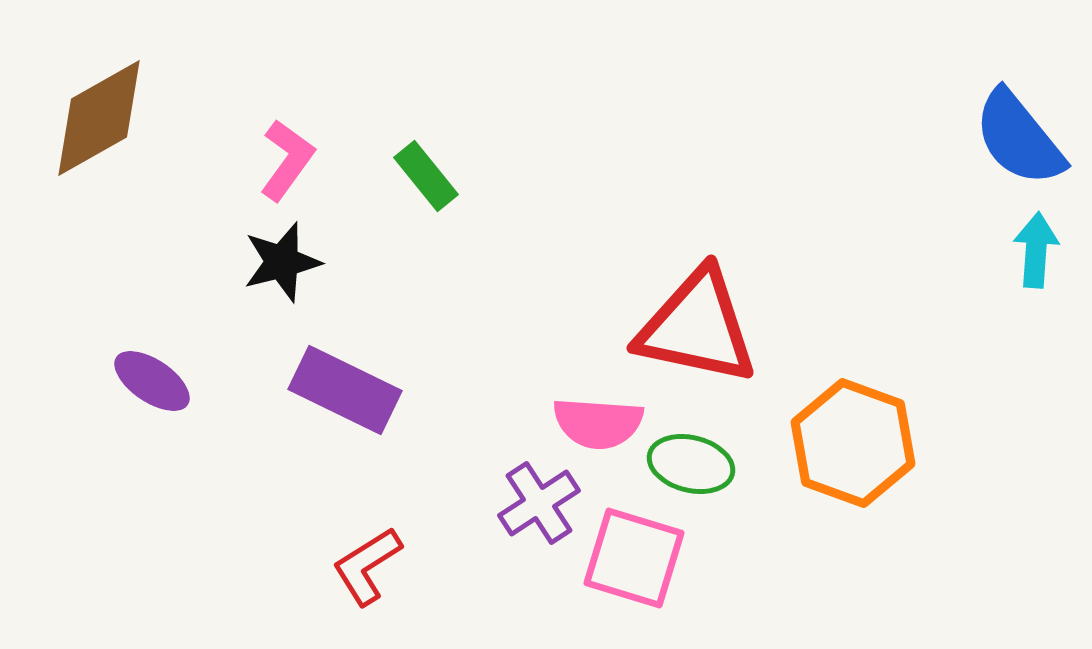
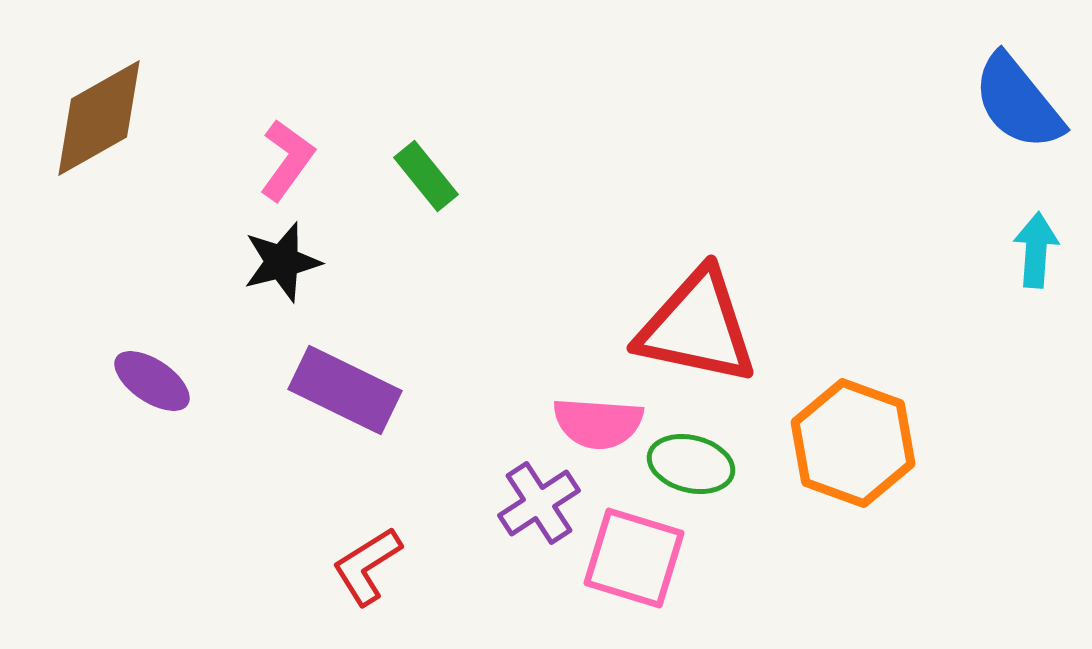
blue semicircle: moved 1 px left, 36 px up
